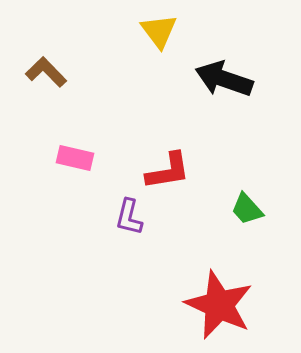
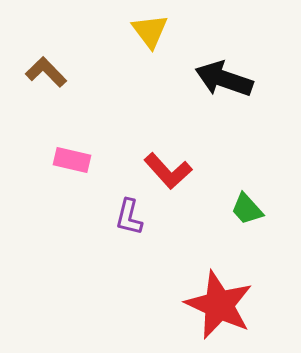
yellow triangle: moved 9 px left
pink rectangle: moved 3 px left, 2 px down
red L-shape: rotated 57 degrees clockwise
